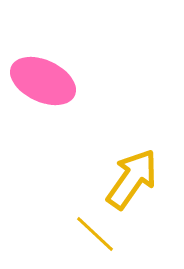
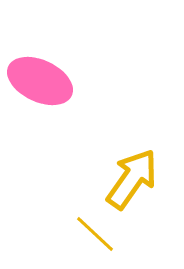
pink ellipse: moved 3 px left
